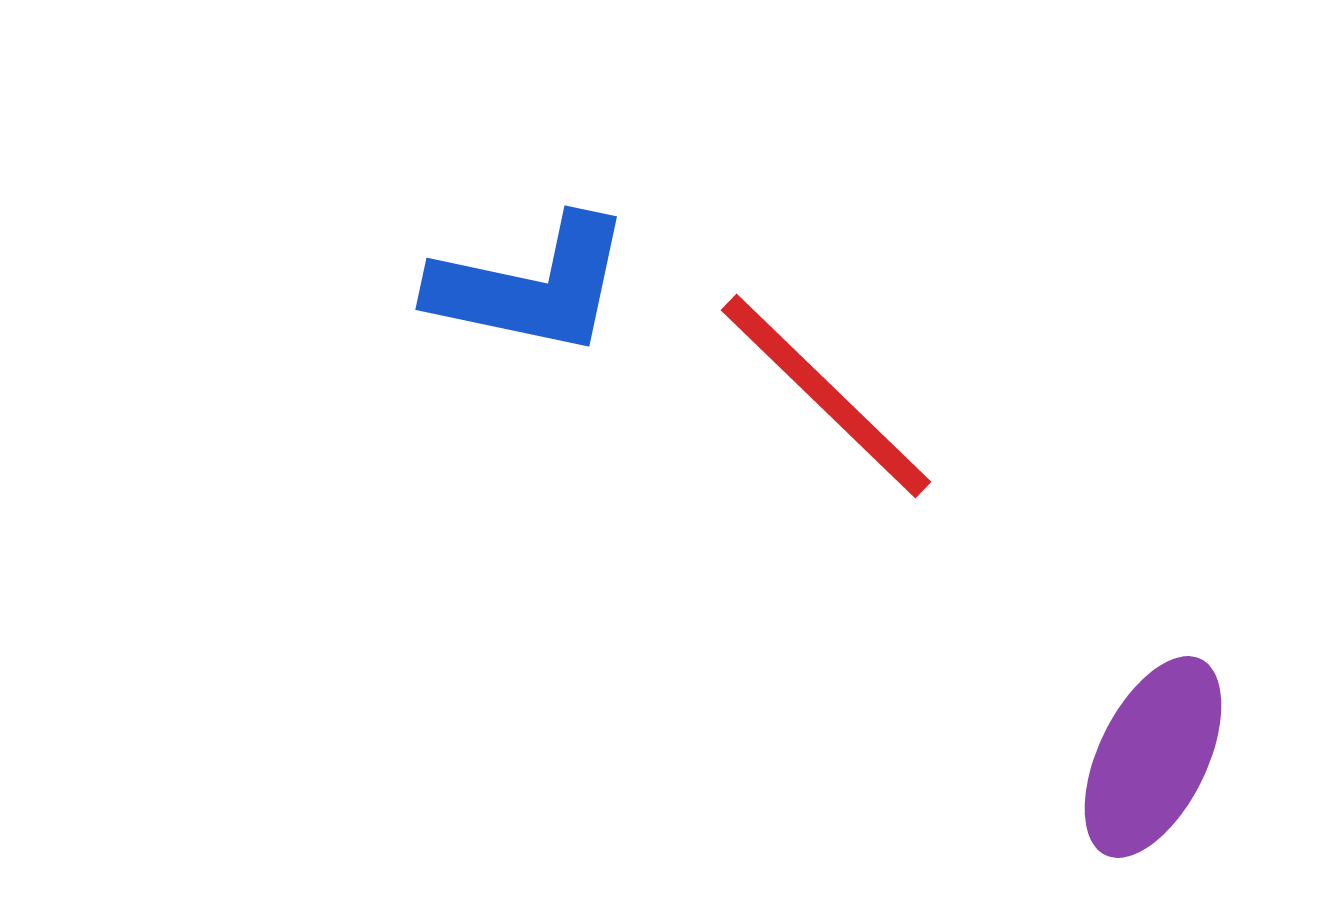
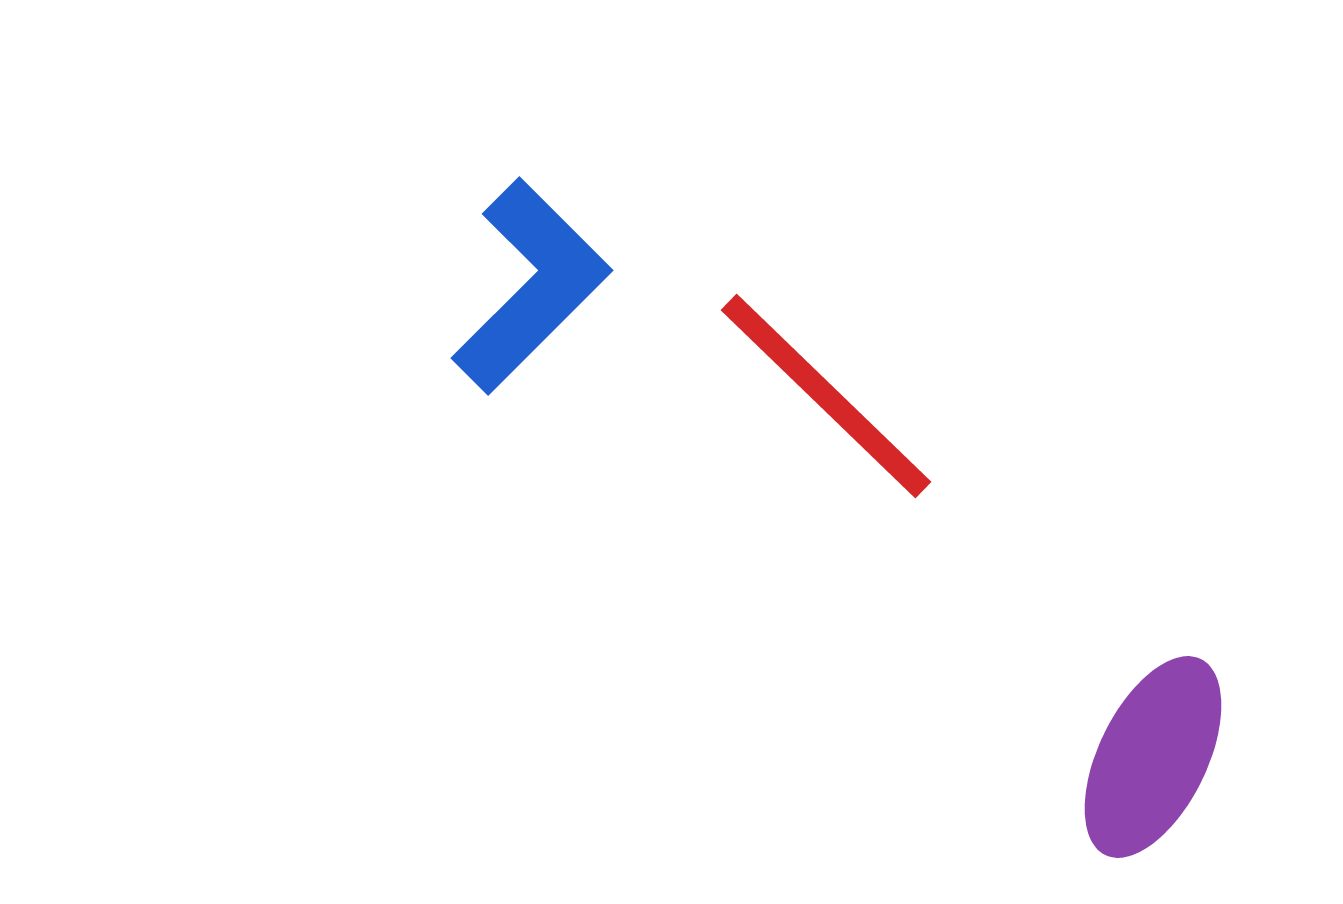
blue L-shape: rotated 57 degrees counterclockwise
